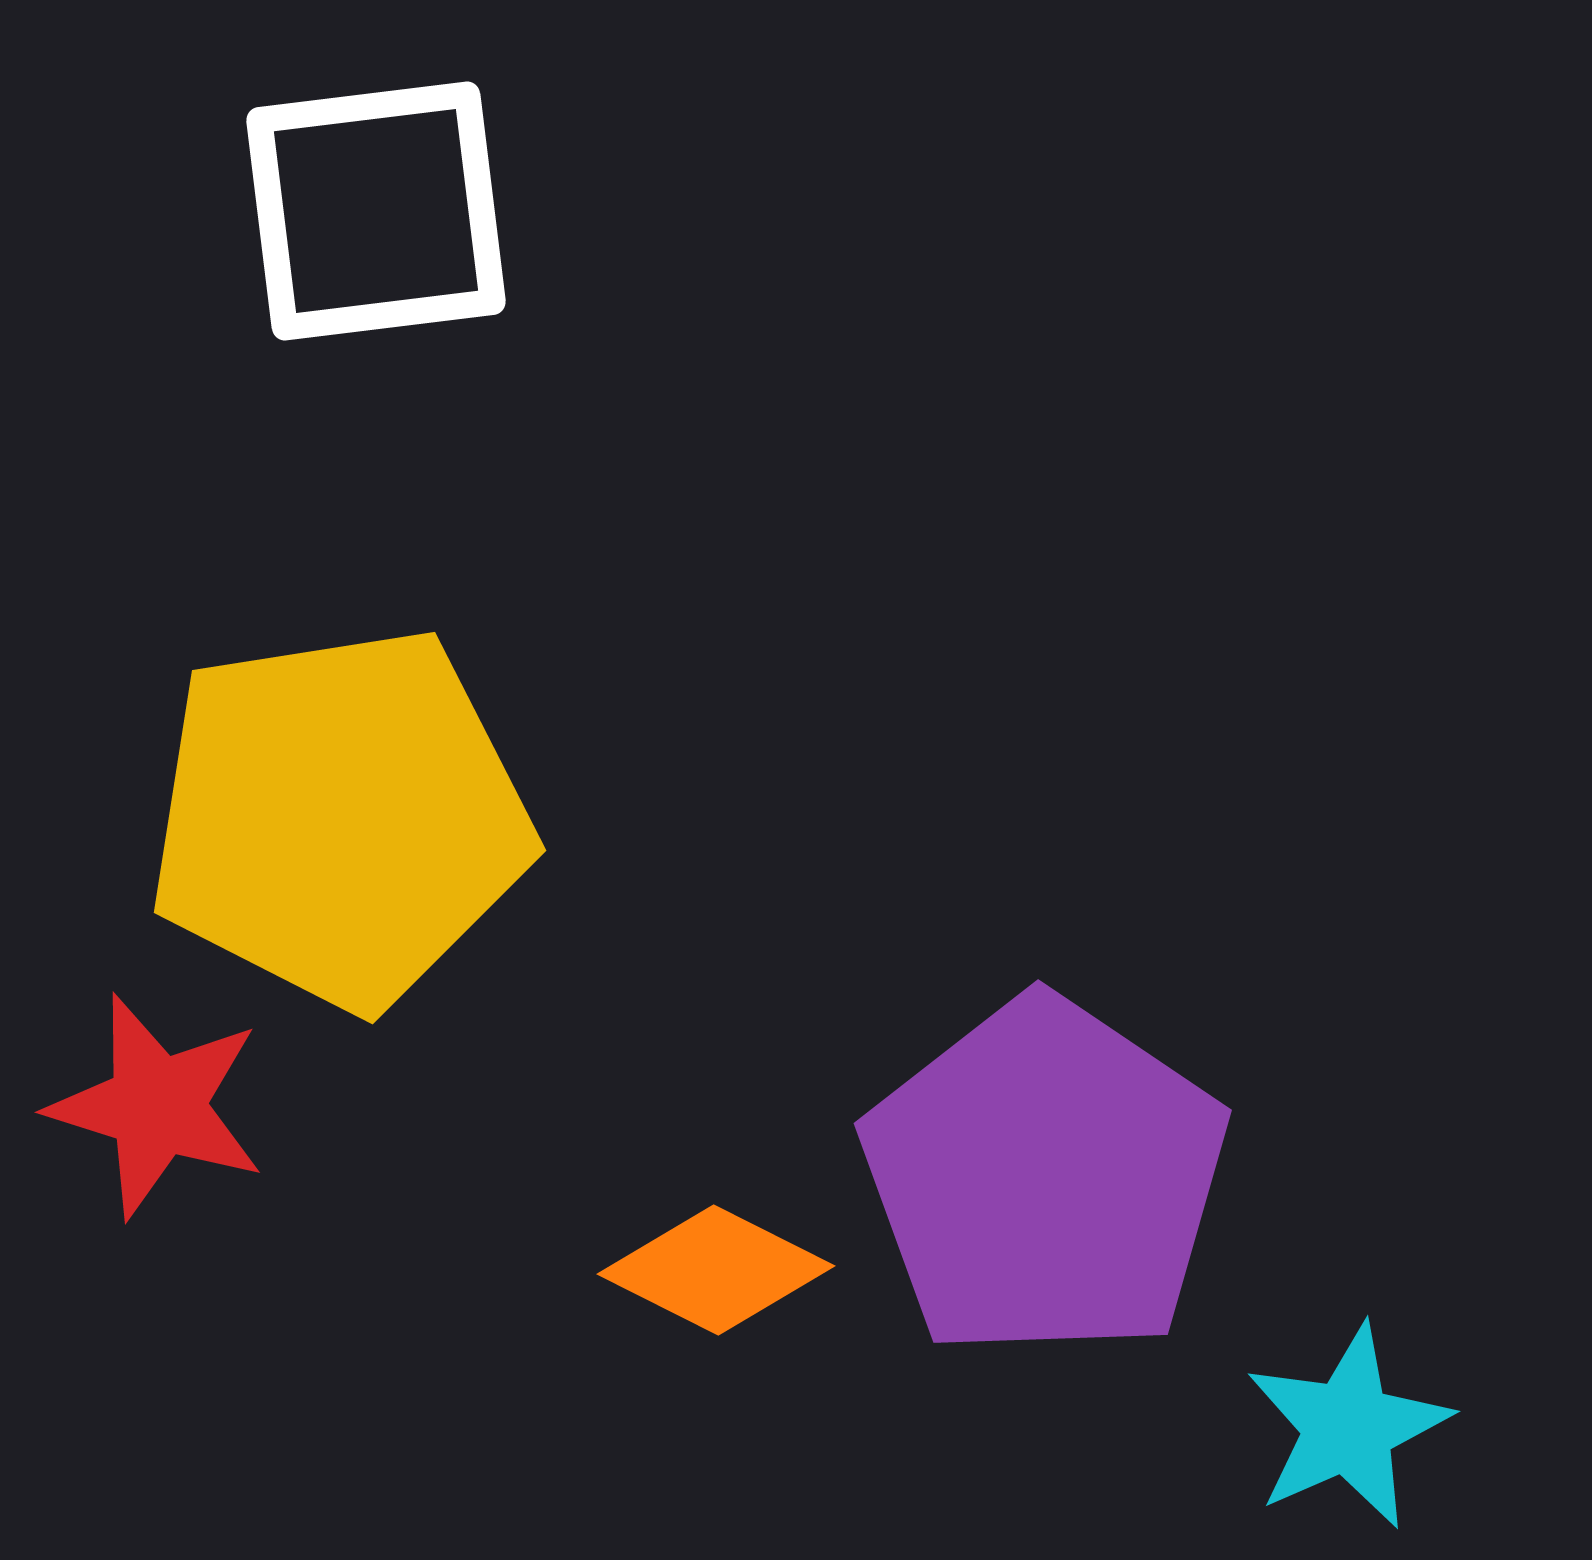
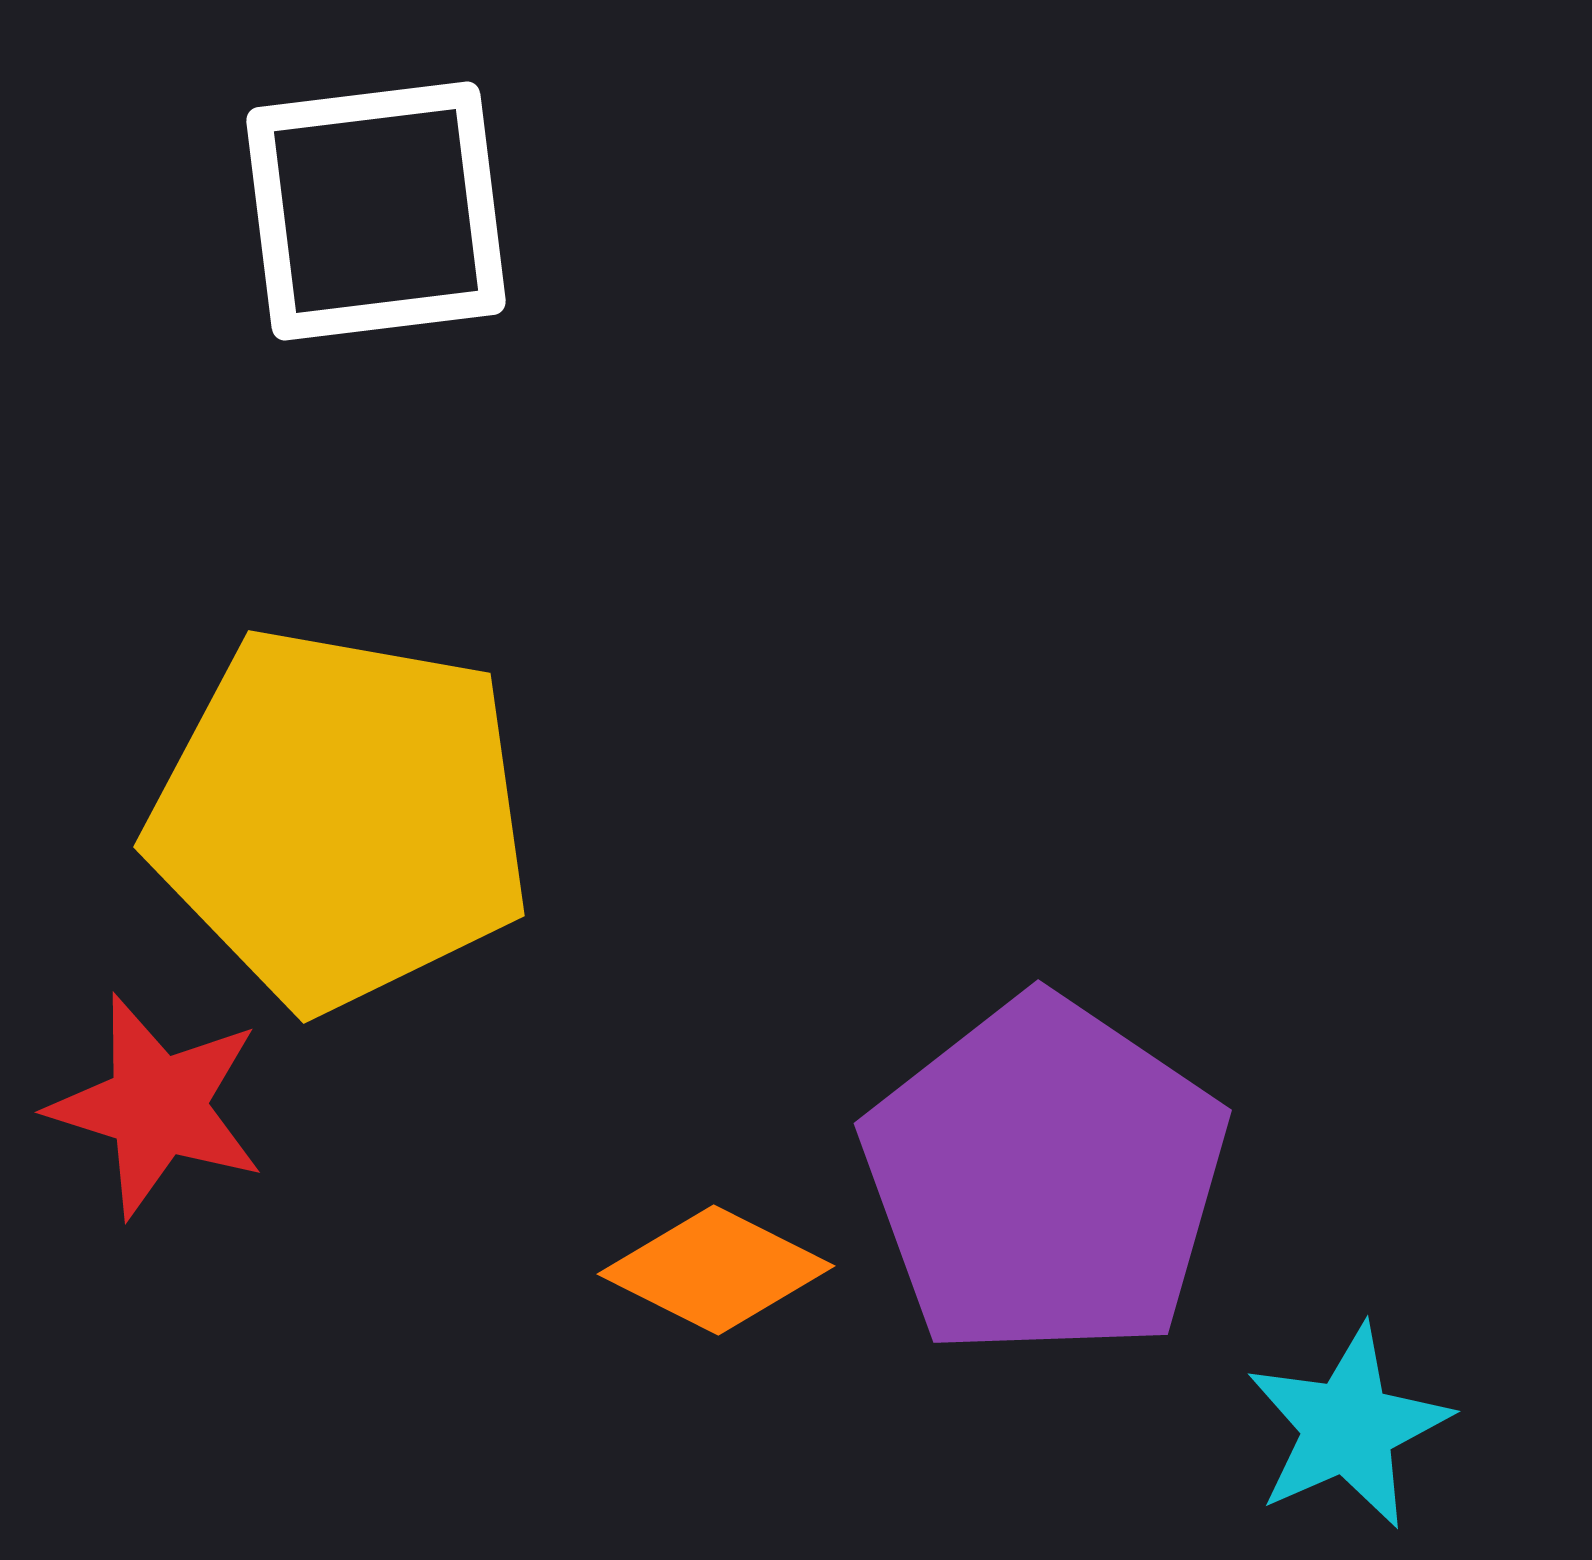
yellow pentagon: rotated 19 degrees clockwise
